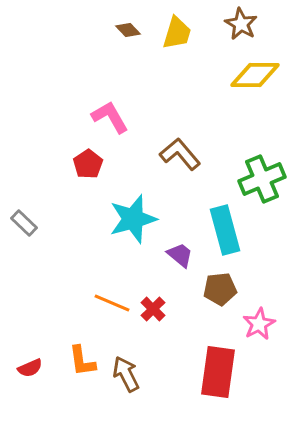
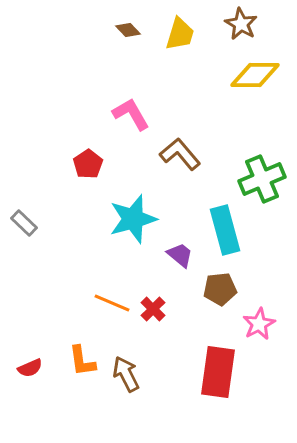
yellow trapezoid: moved 3 px right, 1 px down
pink L-shape: moved 21 px right, 3 px up
